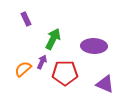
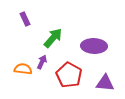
purple rectangle: moved 1 px left
green arrow: moved 1 px up; rotated 15 degrees clockwise
orange semicircle: rotated 48 degrees clockwise
red pentagon: moved 4 px right, 2 px down; rotated 30 degrees clockwise
purple triangle: moved 1 px up; rotated 18 degrees counterclockwise
